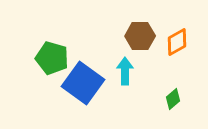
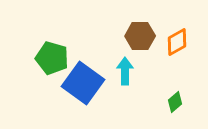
green diamond: moved 2 px right, 3 px down
